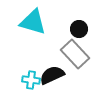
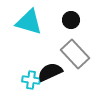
cyan triangle: moved 4 px left
black circle: moved 8 px left, 9 px up
black semicircle: moved 2 px left, 3 px up
